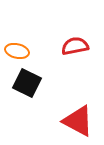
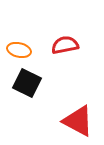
red semicircle: moved 10 px left, 1 px up
orange ellipse: moved 2 px right, 1 px up
